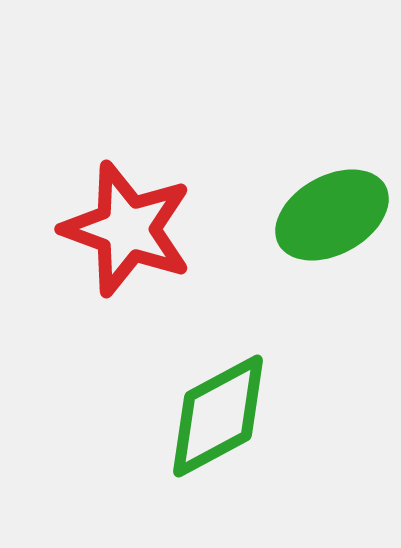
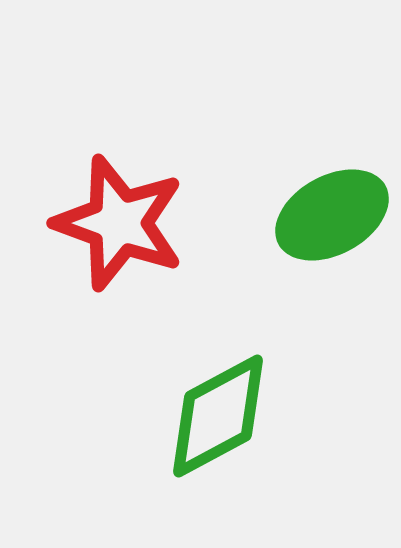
red star: moved 8 px left, 6 px up
